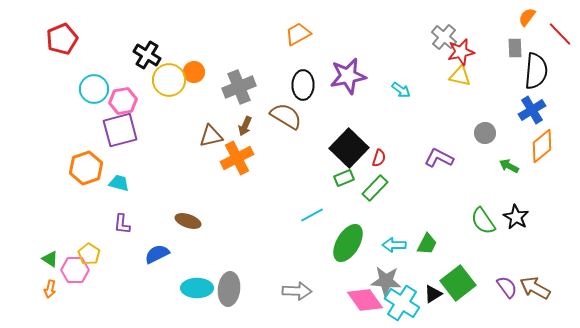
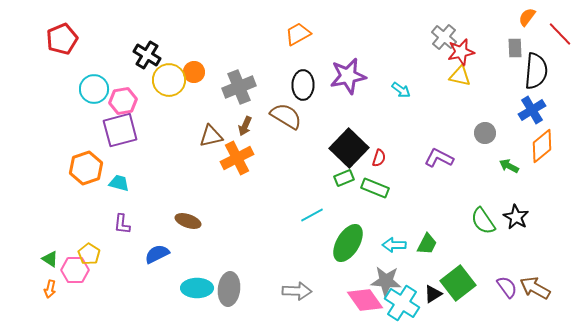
green rectangle at (375, 188): rotated 68 degrees clockwise
